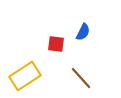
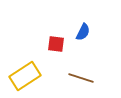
brown line: rotated 30 degrees counterclockwise
